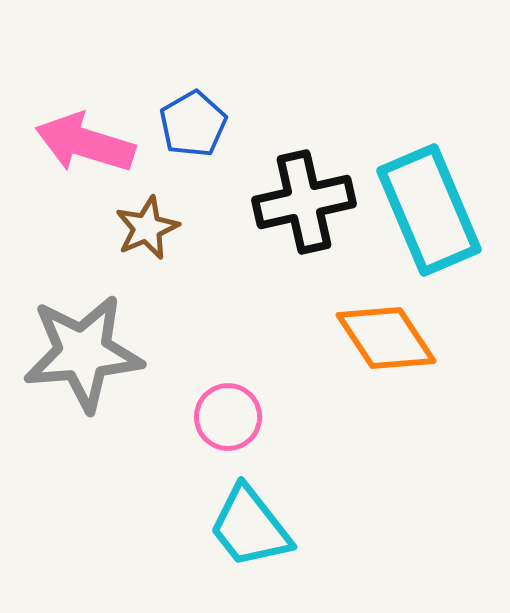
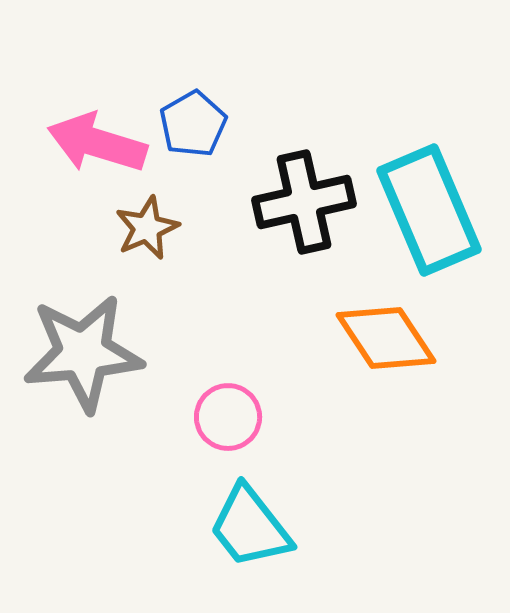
pink arrow: moved 12 px right
